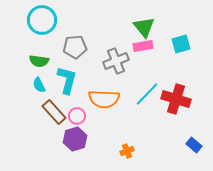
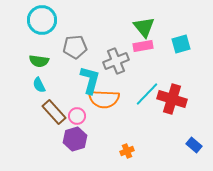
cyan L-shape: moved 23 px right
red cross: moved 4 px left
